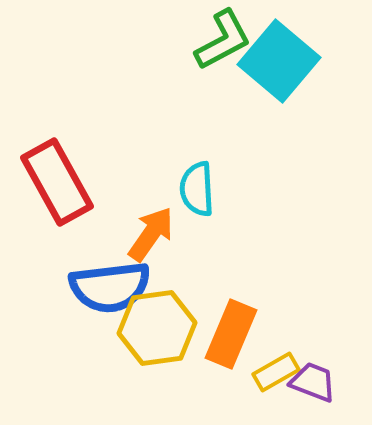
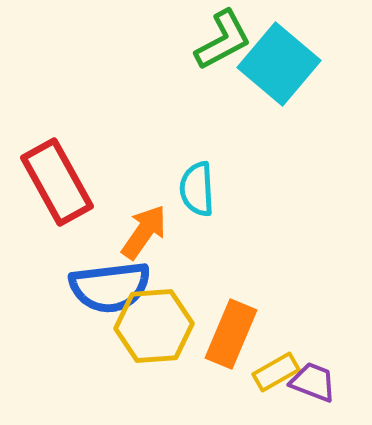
cyan square: moved 3 px down
orange arrow: moved 7 px left, 2 px up
yellow hexagon: moved 3 px left, 2 px up; rotated 4 degrees clockwise
